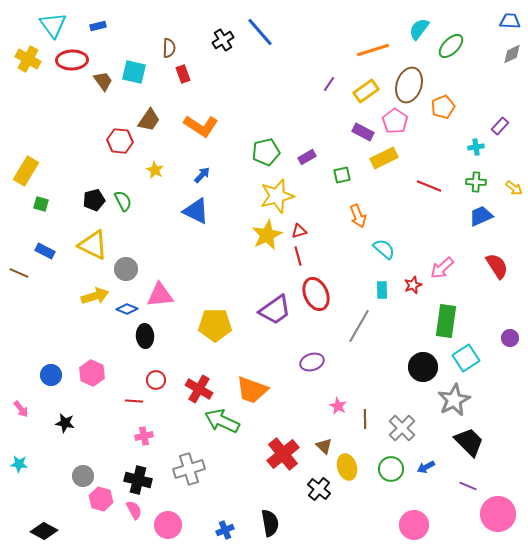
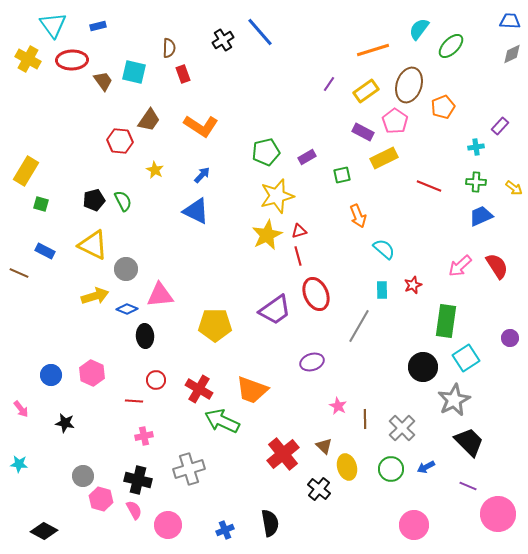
pink arrow at (442, 268): moved 18 px right, 2 px up
